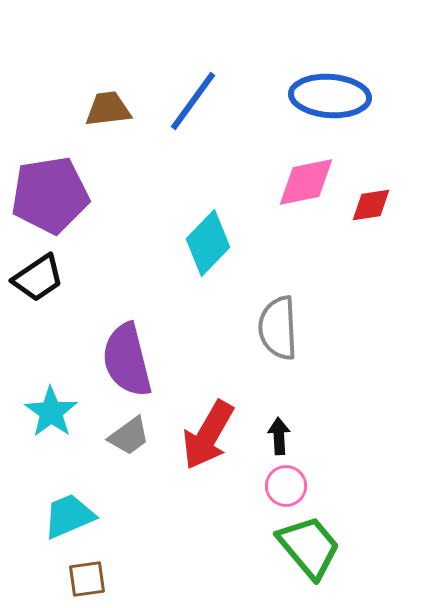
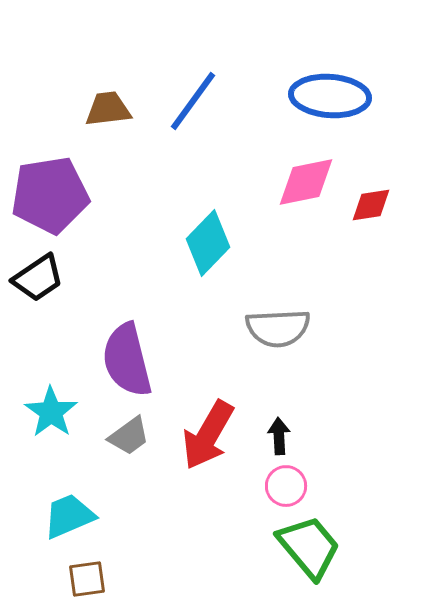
gray semicircle: rotated 90 degrees counterclockwise
